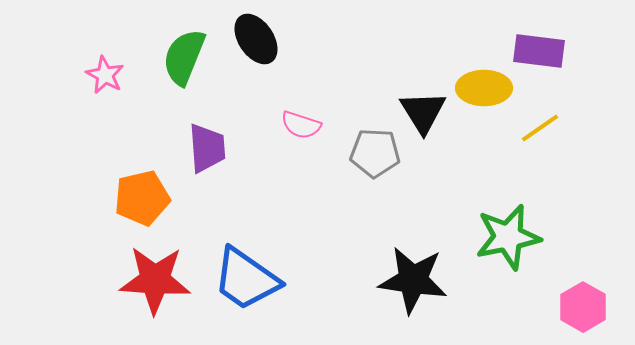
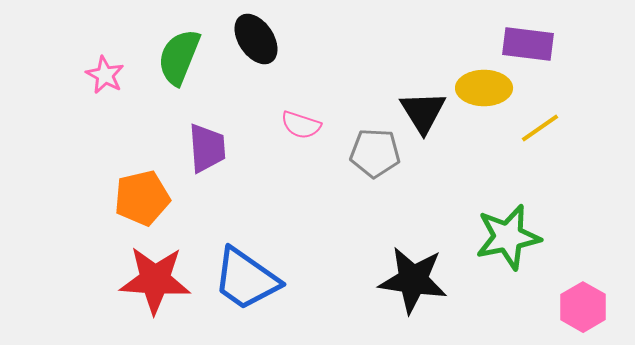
purple rectangle: moved 11 px left, 7 px up
green semicircle: moved 5 px left
